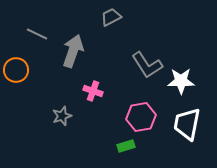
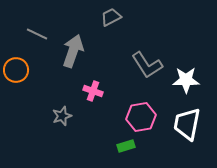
white star: moved 5 px right, 1 px up
